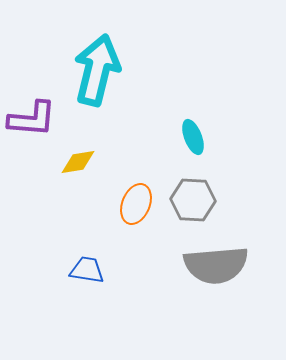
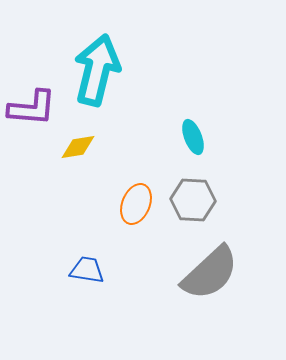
purple L-shape: moved 11 px up
yellow diamond: moved 15 px up
gray semicircle: moved 6 px left, 8 px down; rotated 38 degrees counterclockwise
